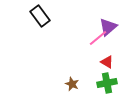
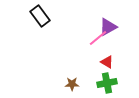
purple triangle: rotated 12 degrees clockwise
brown star: rotated 24 degrees counterclockwise
